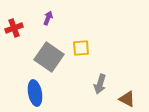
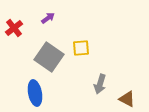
purple arrow: rotated 32 degrees clockwise
red cross: rotated 18 degrees counterclockwise
